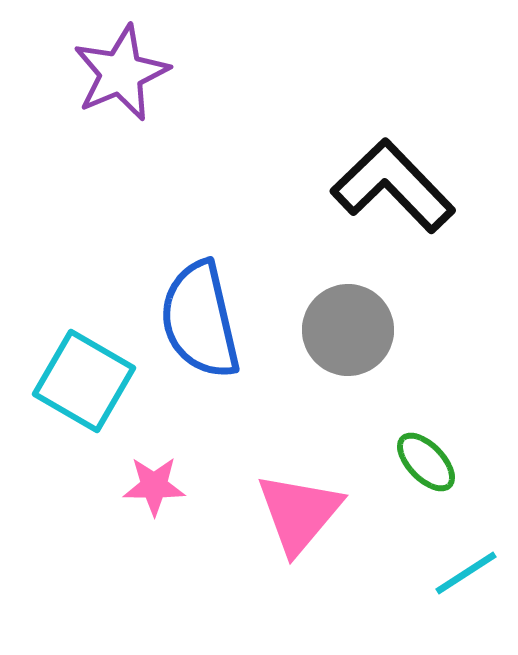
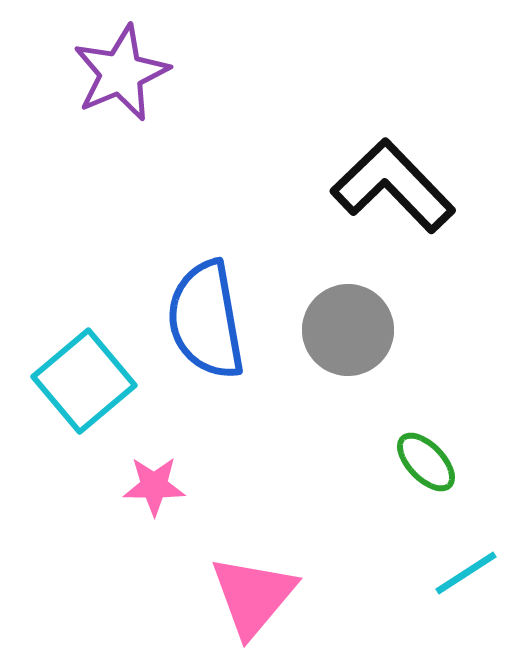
blue semicircle: moved 6 px right; rotated 3 degrees clockwise
cyan square: rotated 20 degrees clockwise
pink triangle: moved 46 px left, 83 px down
